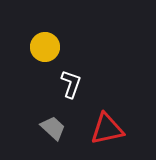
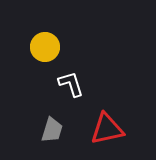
white L-shape: rotated 36 degrees counterclockwise
gray trapezoid: moved 1 px left, 2 px down; rotated 64 degrees clockwise
